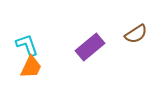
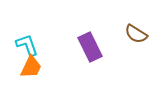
brown semicircle: rotated 65 degrees clockwise
purple rectangle: rotated 76 degrees counterclockwise
